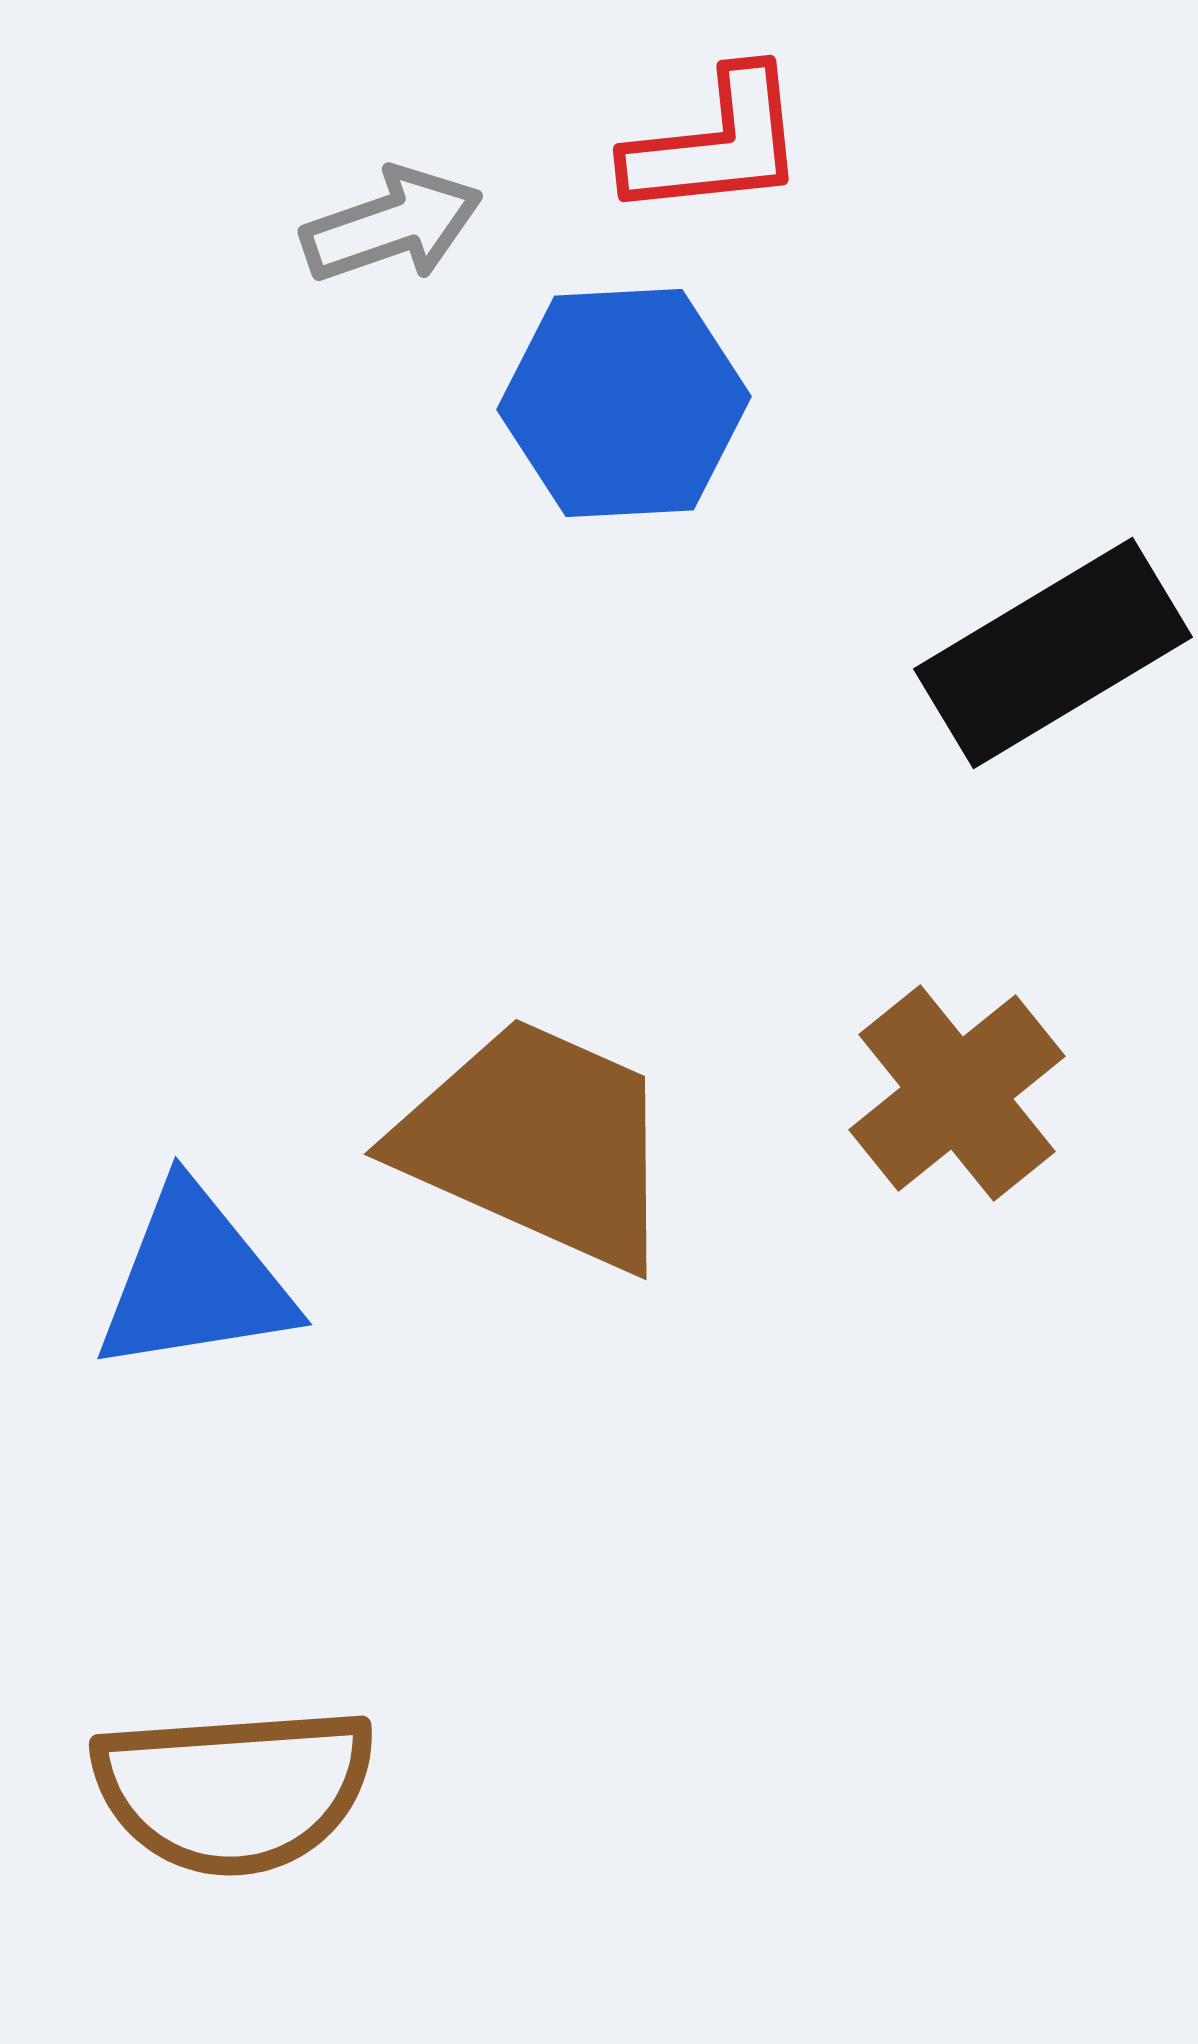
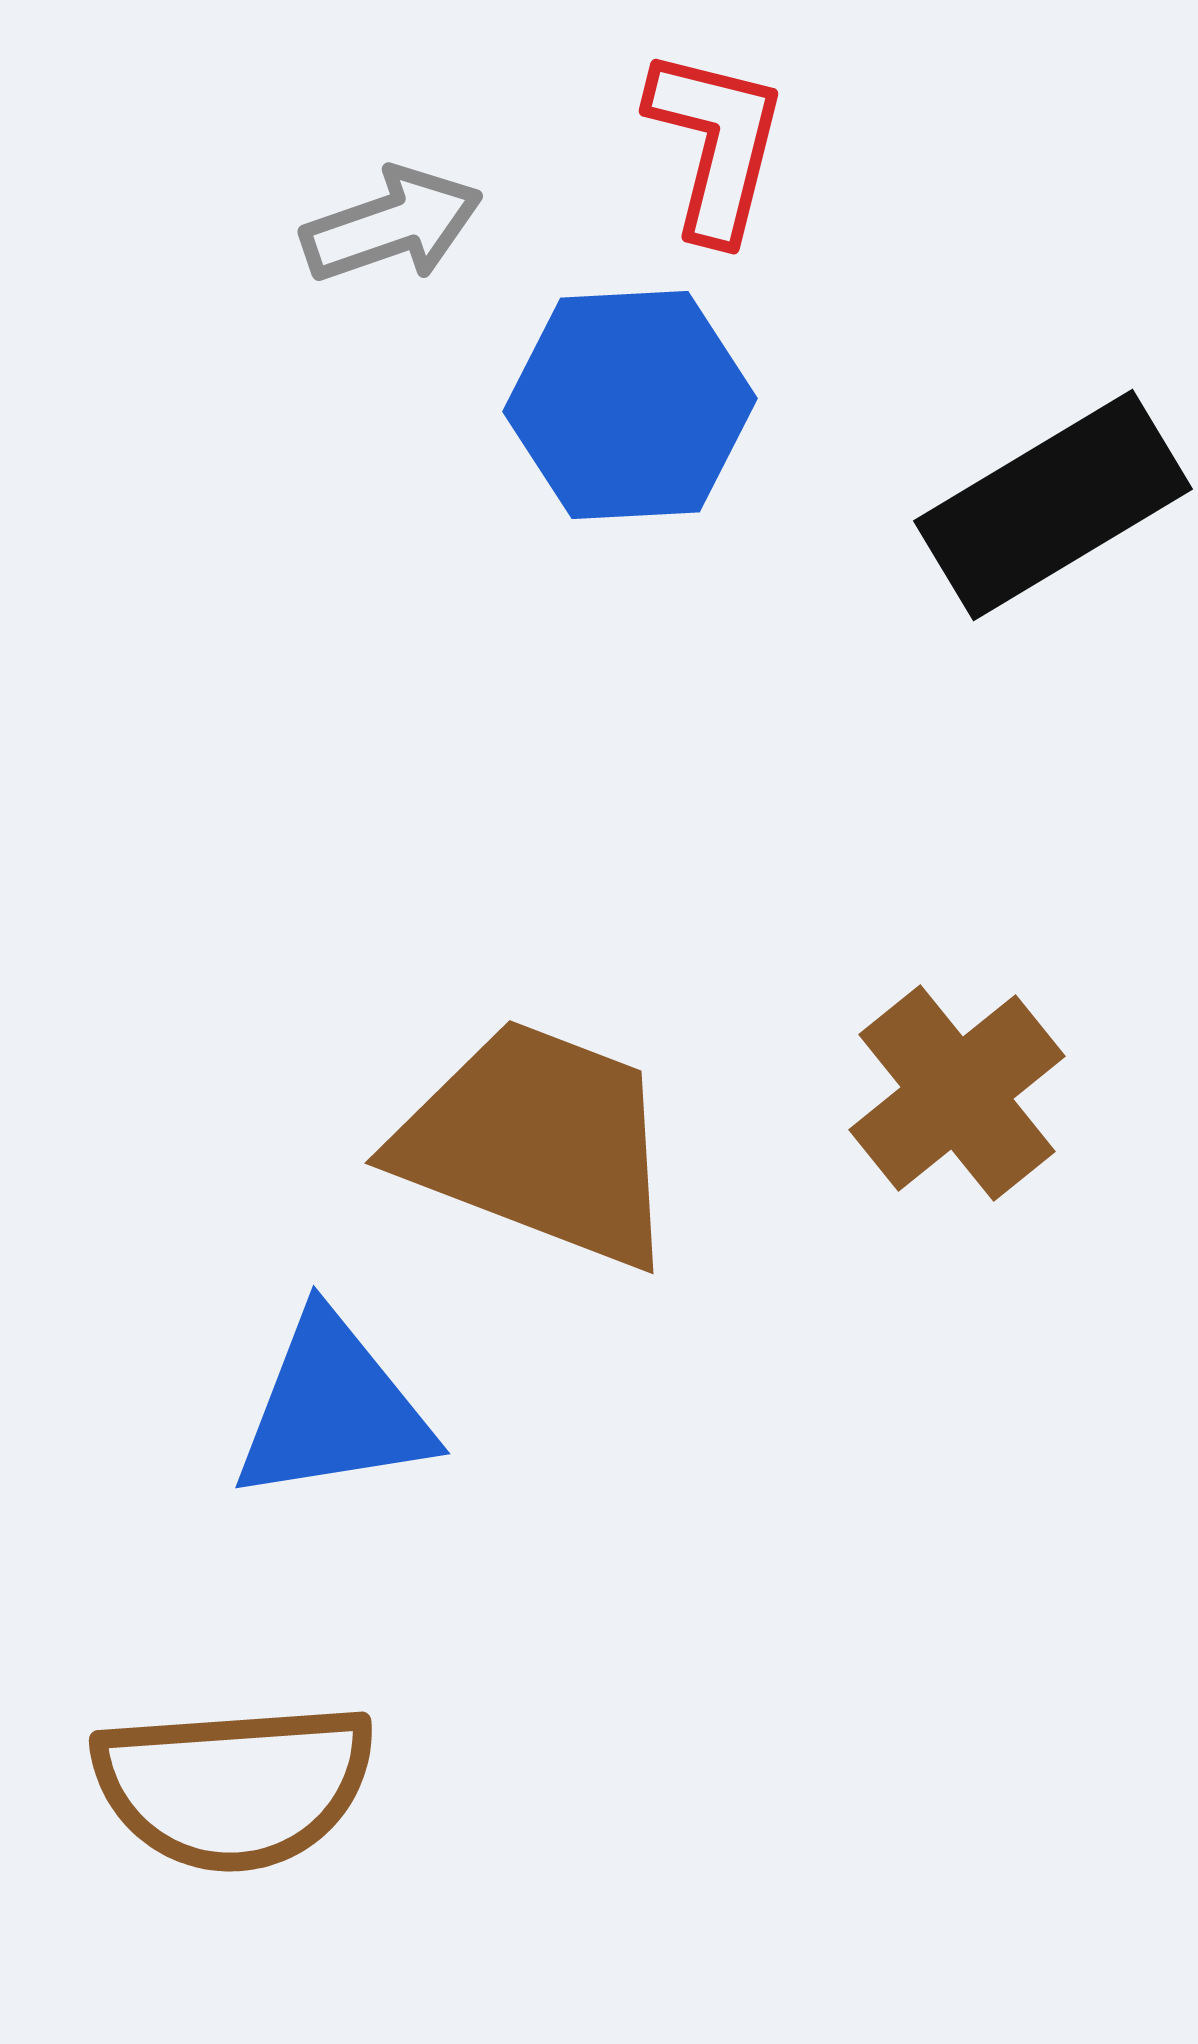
red L-shape: rotated 70 degrees counterclockwise
blue hexagon: moved 6 px right, 2 px down
black rectangle: moved 148 px up
brown trapezoid: rotated 3 degrees counterclockwise
blue triangle: moved 138 px right, 129 px down
brown semicircle: moved 4 px up
